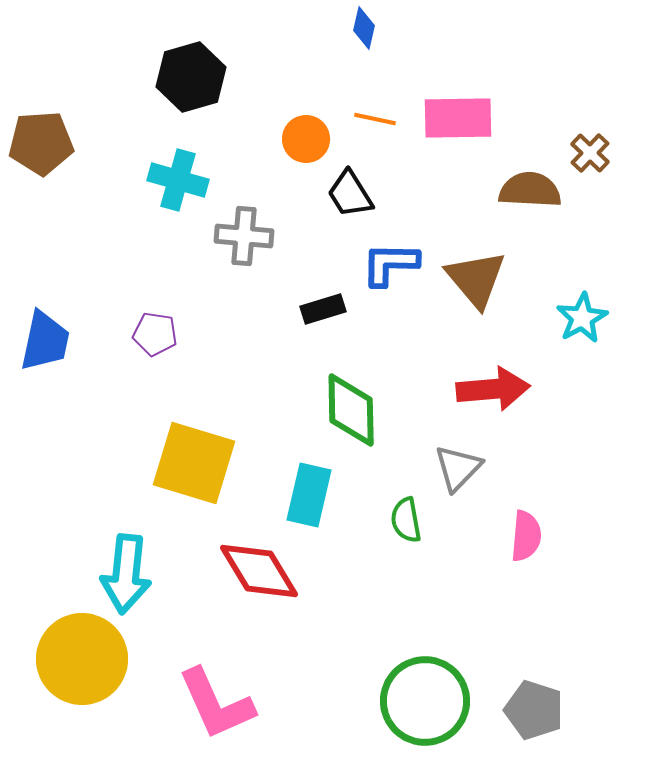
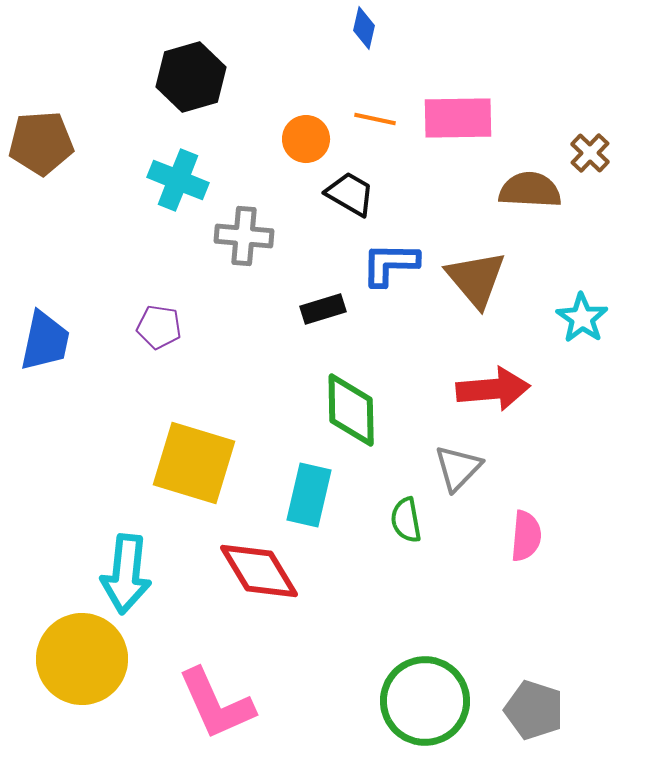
cyan cross: rotated 6 degrees clockwise
black trapezoid: rotated 152 degrees clockwise
cyan star: rotated 9 degrees counterclockwise
purple pentagon: moved 4 px right, 7 px up
